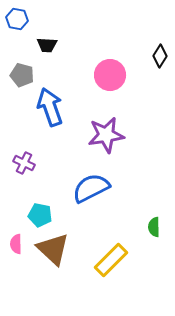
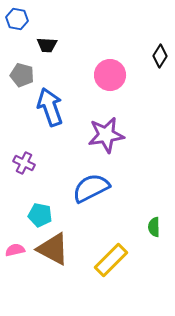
pink semicircle: moved 1 px left, 6 px down; rotated 78 degrees clockwise
brown triangle: rotated 15 degrees counterclockwise
